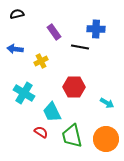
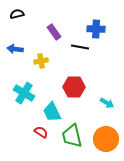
yellow cross: rotated 16 degrees clockwise
